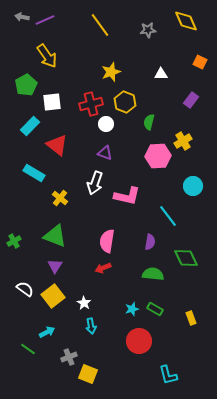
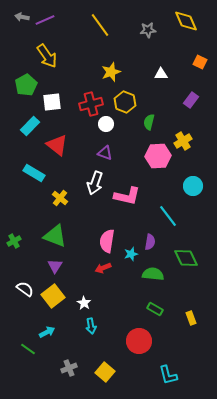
cyan star at (132, 309): moved 1 px left, 55 px up
gray cross at (69, 357): moved 11 px down
yellow square at (88, 374): moved 17 px right, 2 px up; rotated 18 degrees clockwise
